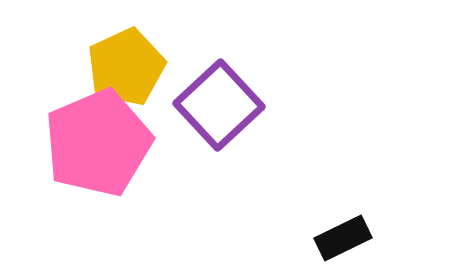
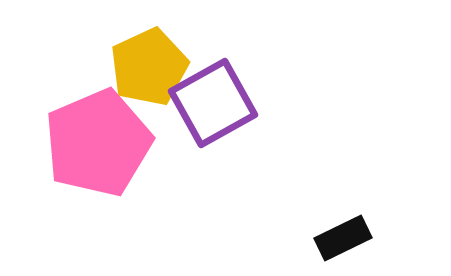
yellow pentagon: moved 23 px right
purple square: moved 6 px left, 2 px up; rotated 14 degrees clockwise
